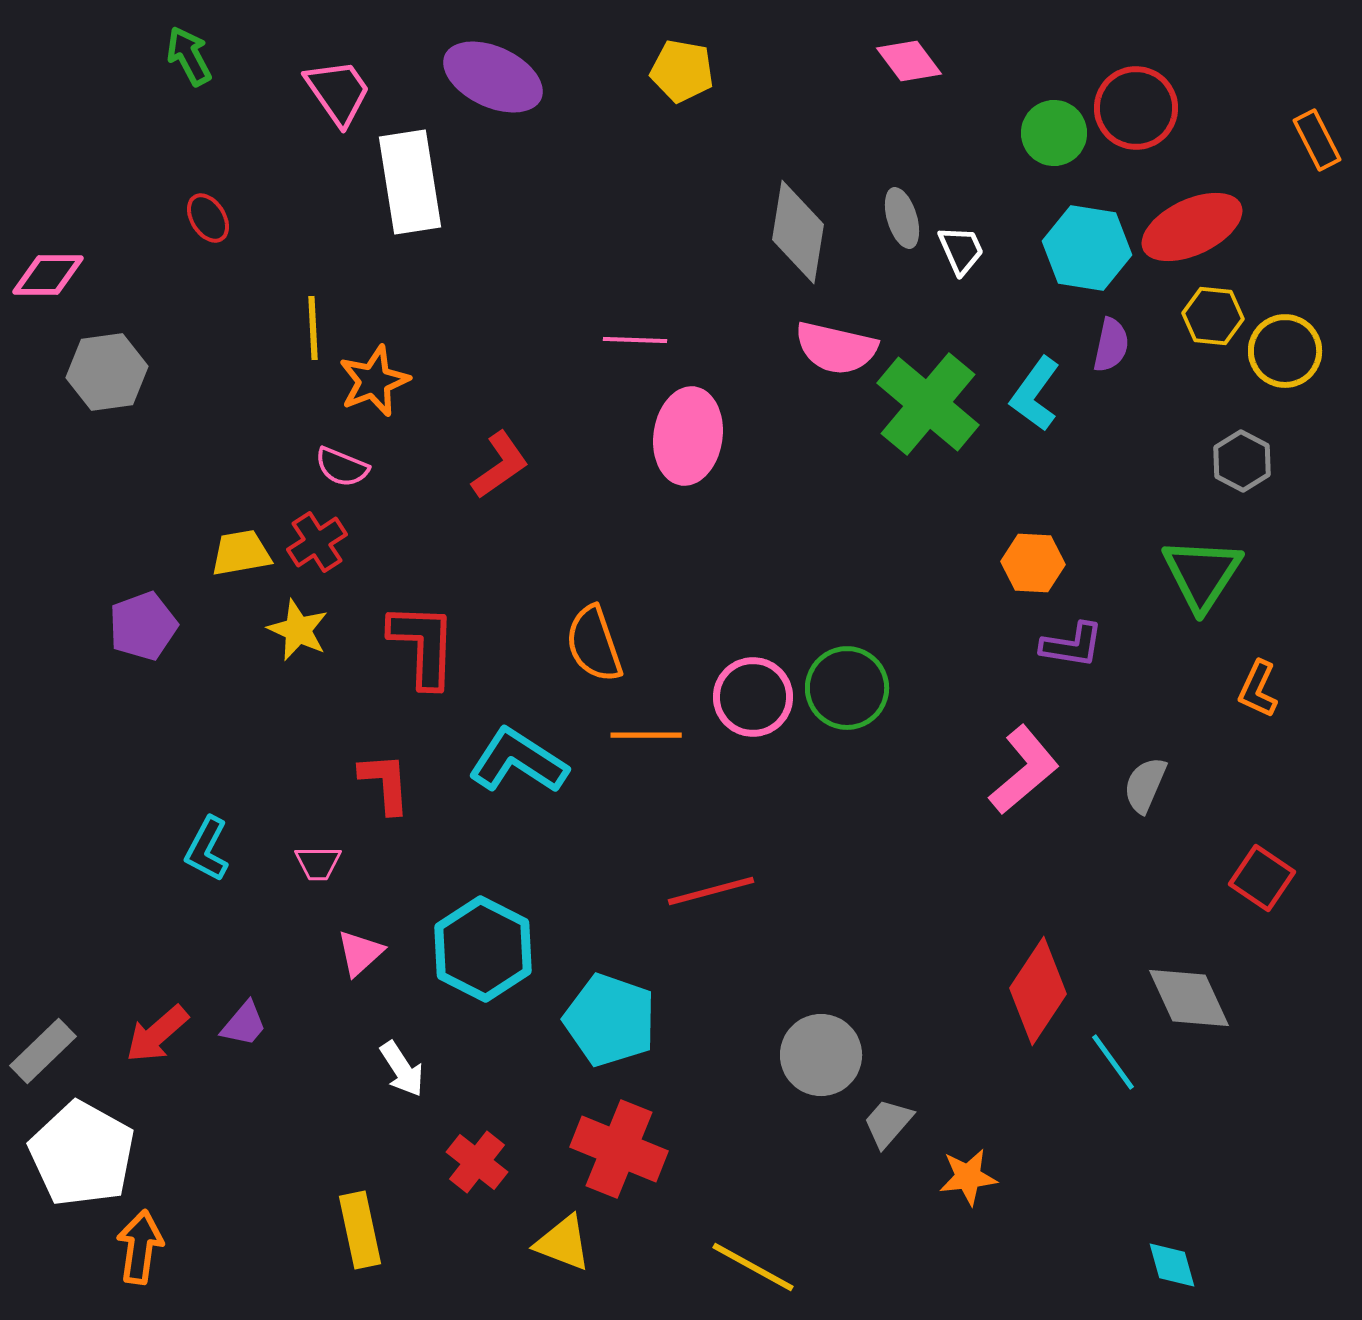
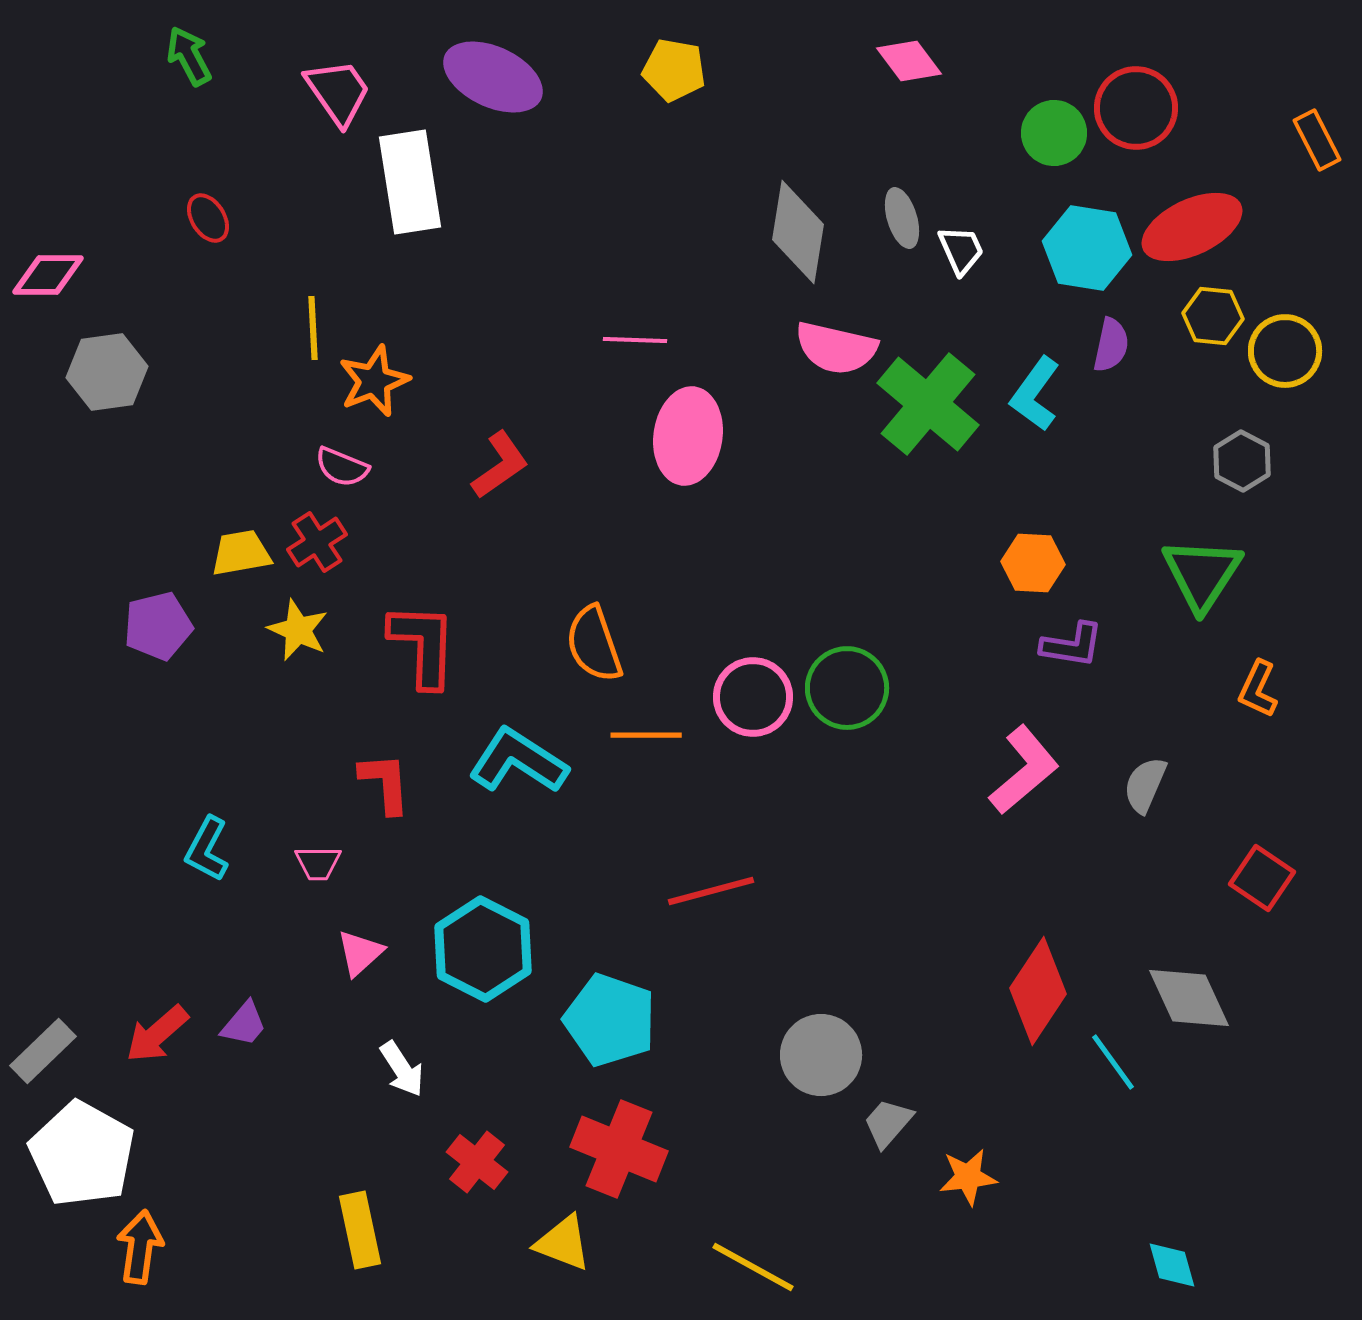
yellow pentagon at (682, 71): moved 8 px left, 1 px up
purple pentagon at (143, 626): moved 15 px right; rotated 6 degrees clockwise
